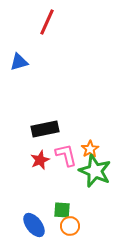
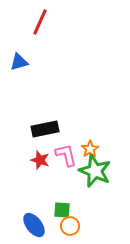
red line: moved 7 px left
red star: rotated 30 degrees counterclockwise
